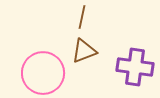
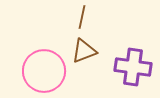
purple cross: moved 2 px left
pink circle: moved 1 px right, 2 px up
